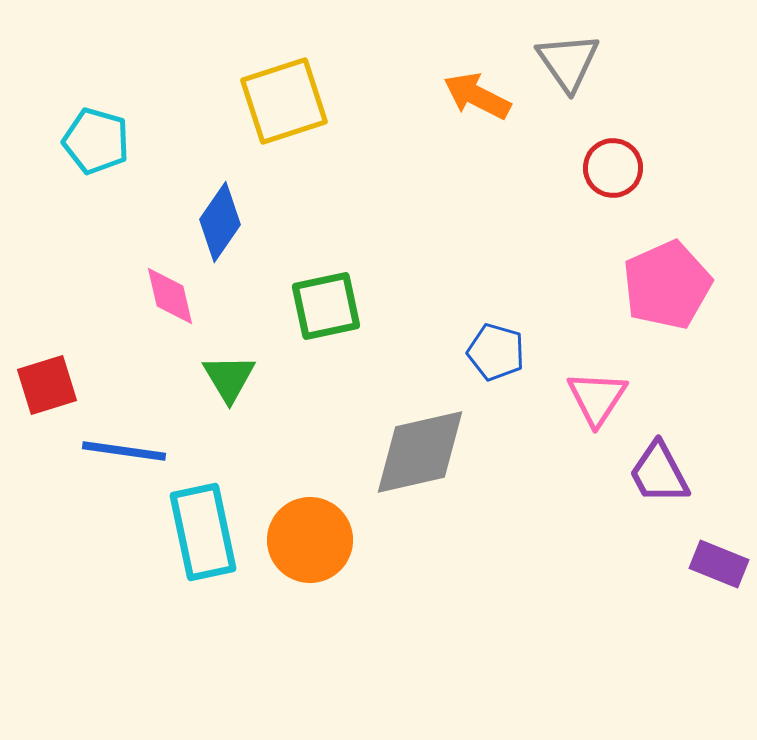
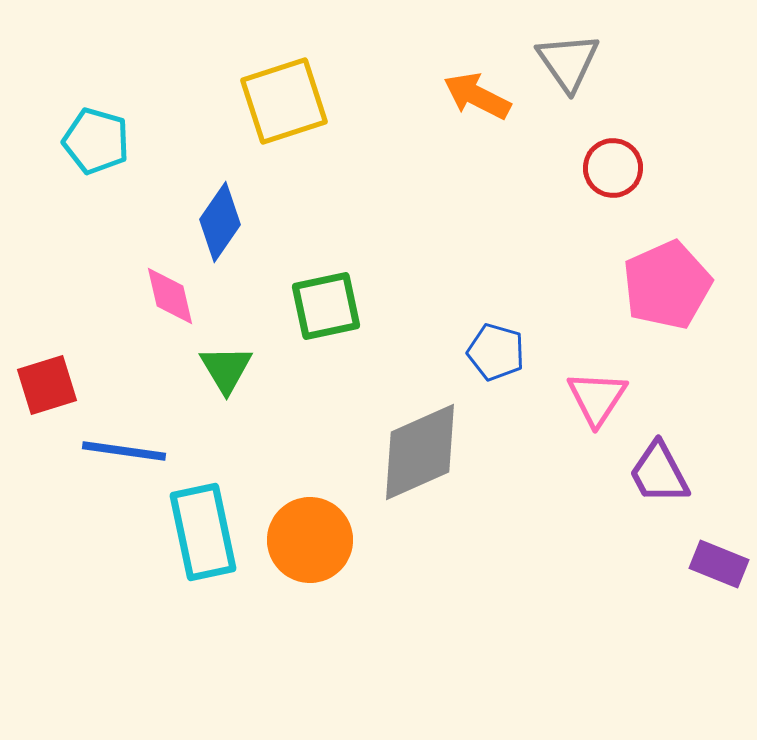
green triangle: moved 3 px left, 9 px up
gray diamond: rotated 11 degrees counterclockwise
